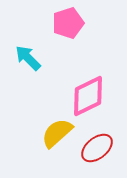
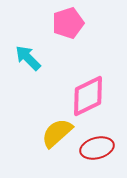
red ellipse: rotated 24 degrees clockwise
